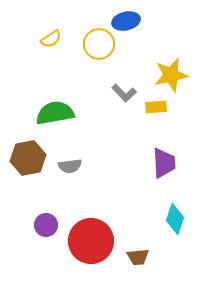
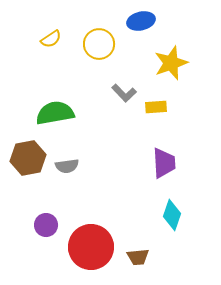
blue ellipse: moved 15 px right
yellow star: moved 12 px up; rotated 8 degrees counterclockwise
gray semicircle: moved 3 px left
cyan diamond: moved 3 px left, 4 px up
red circle: moved 6 px down
